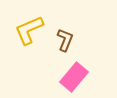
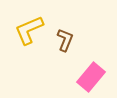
pink rectangle: moved 17 px right
